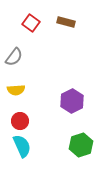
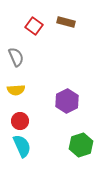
red square: moved 3 px right, 3 px down
gray semicircle: moved 2 px right; rotated 60 degrees counterclockwise
purple hexagon: moved 5 px left
